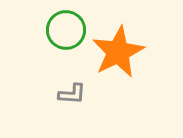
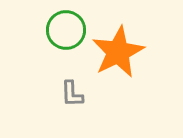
gray L-shape: rotated 84 degrees clockwise
